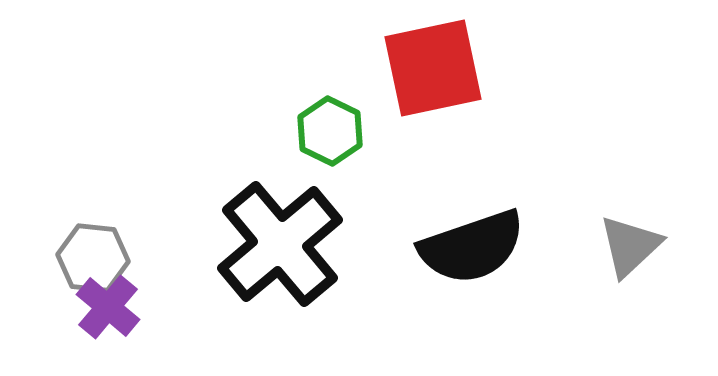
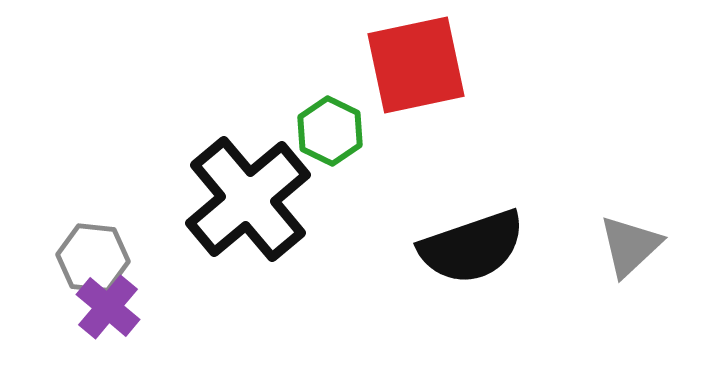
red square: moved 17 px left, 3 px up
black cross: moved 32 px left, 45 px up
